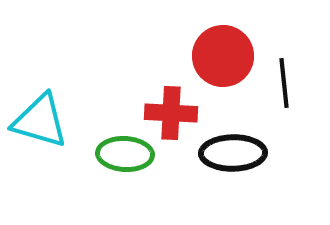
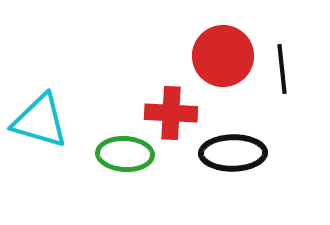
black line: moved 2 px left, 14 px up
